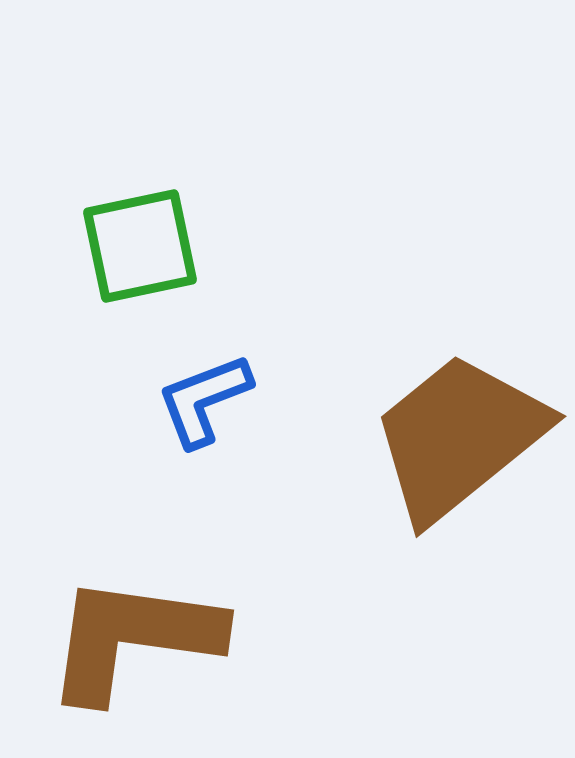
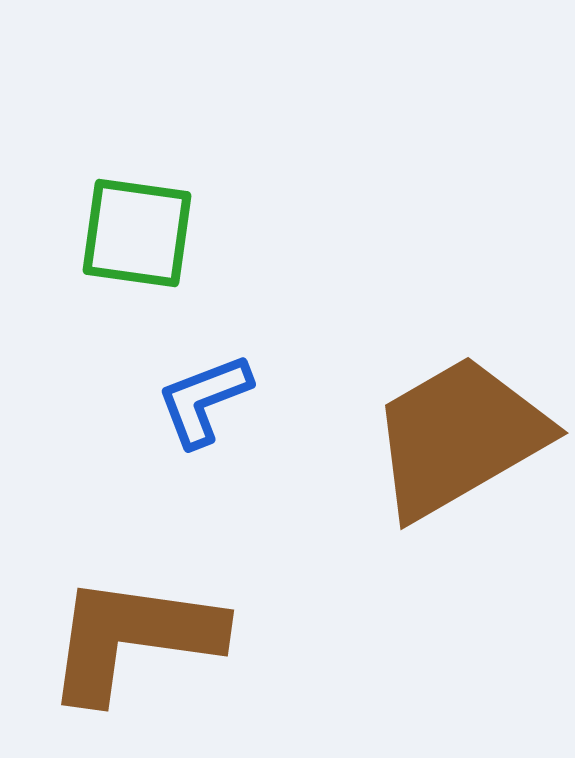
green square: moved 3 px left, 13 px up; rotated 20 degrees clockwise
brown trapezoid: rotated 9 degrees clockwise
